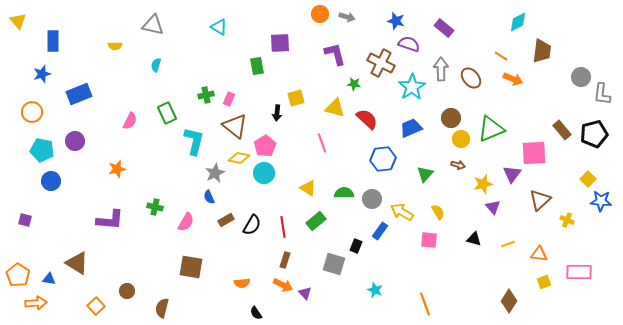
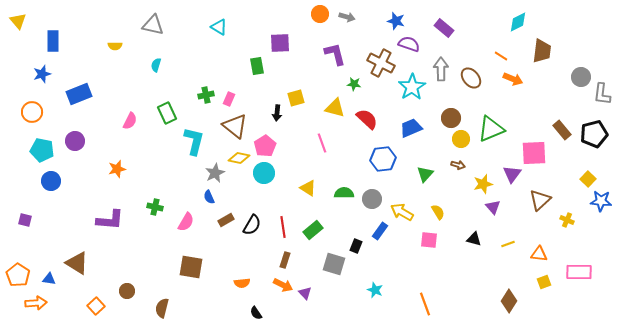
green rectangle at (316, 221): moved 3 px left, 9 px down
